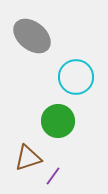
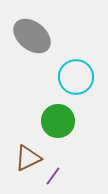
brown triangle: rotated 8 degrees counterclockwise
